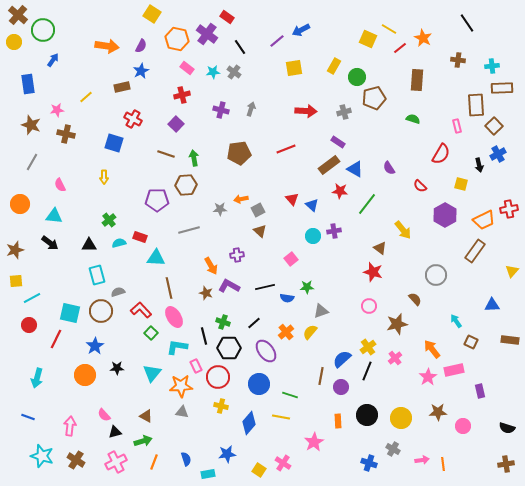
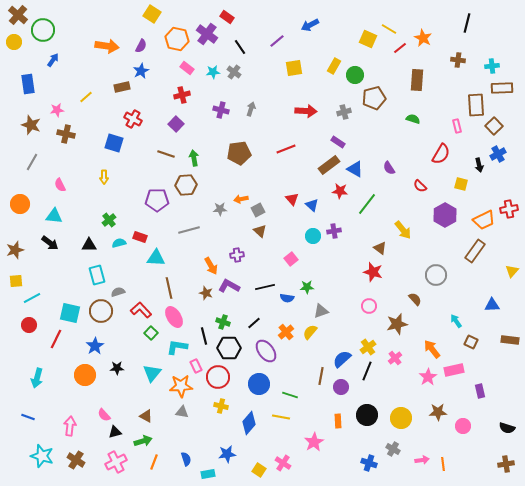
black line at (467, 23): rotated 48 degrees clockwise
blue arrow at (301, 30): moved 9 px right, 5 px up
green circle at (357, 77): moved 2 px left, 2 px up
